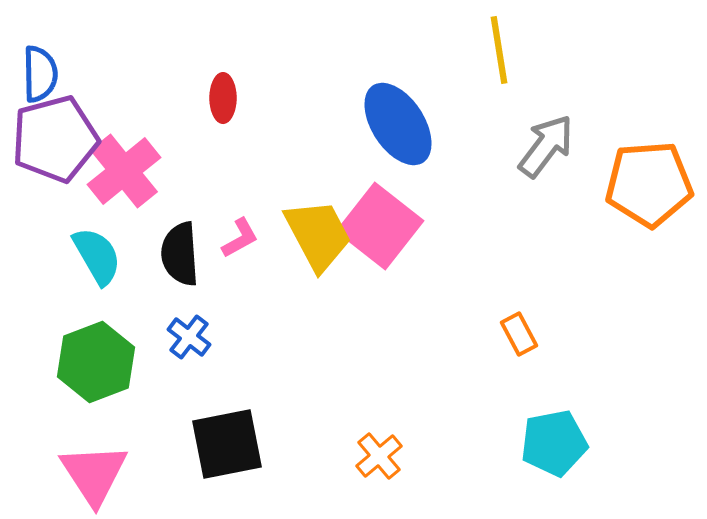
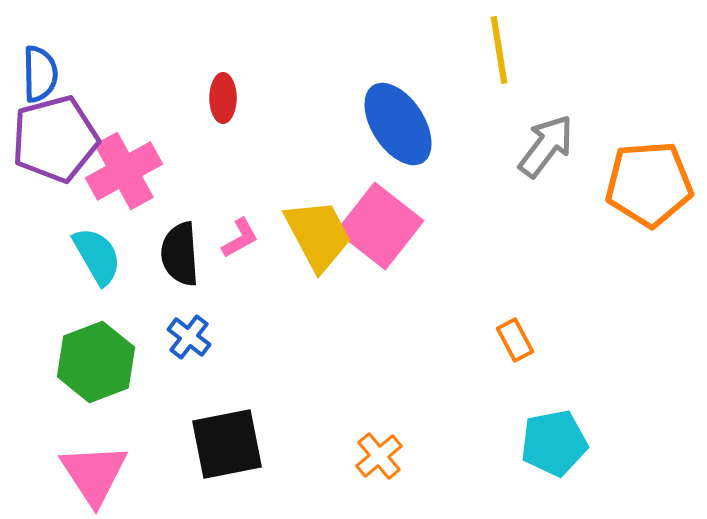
pink cross: rotated 10 degrees clockwise
orange rectangle: moved 4 px left, 6 px down
